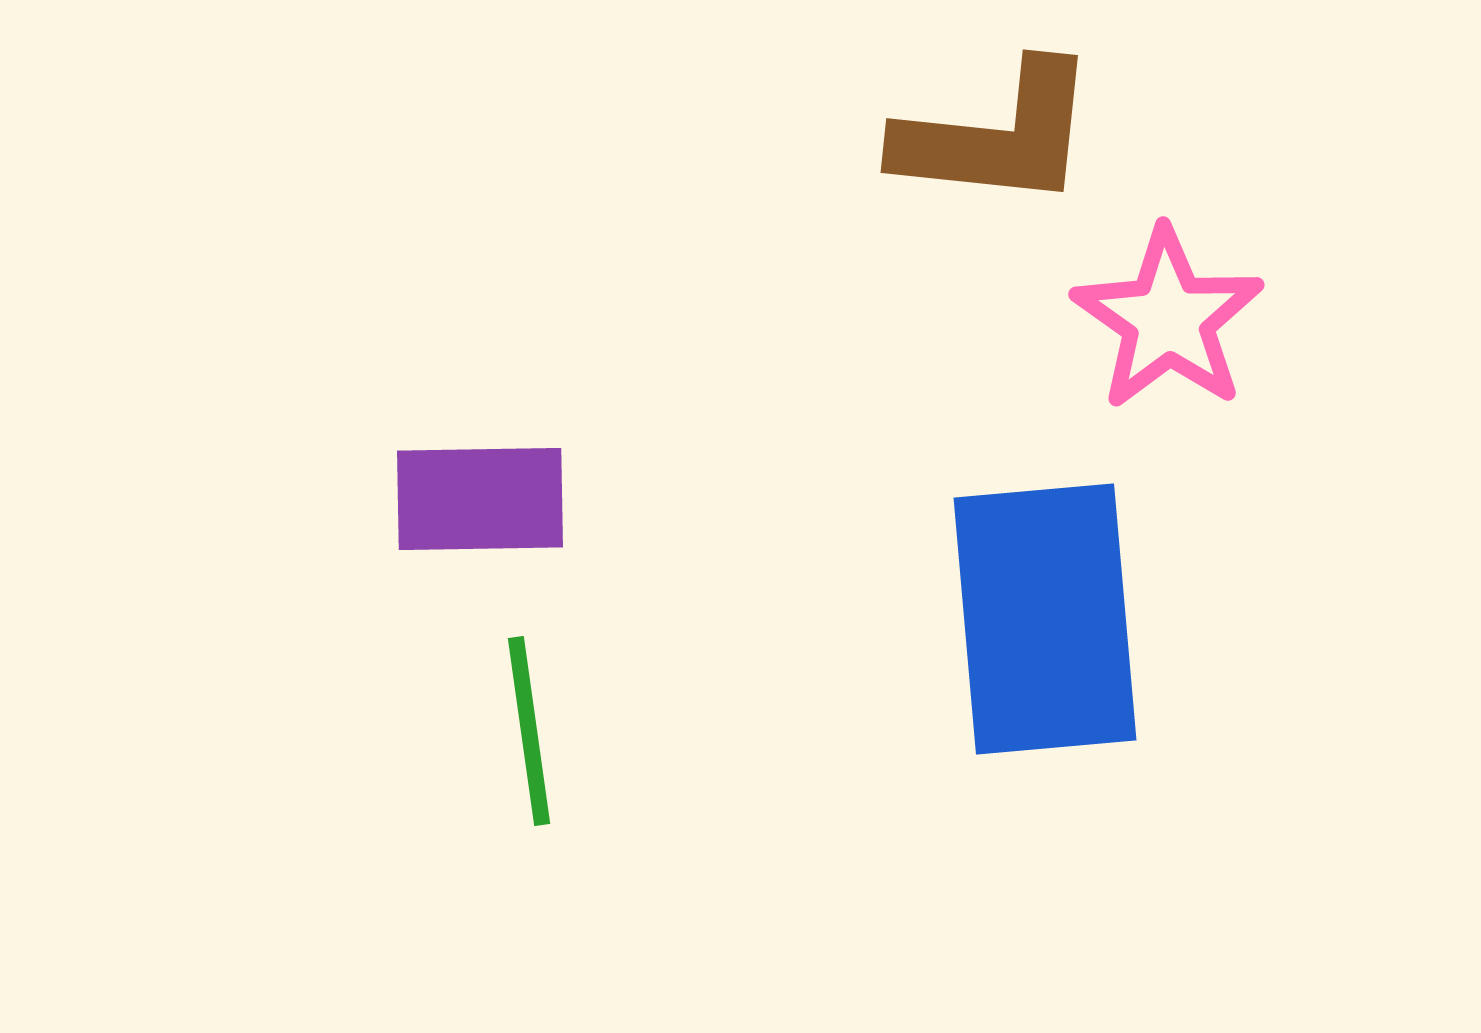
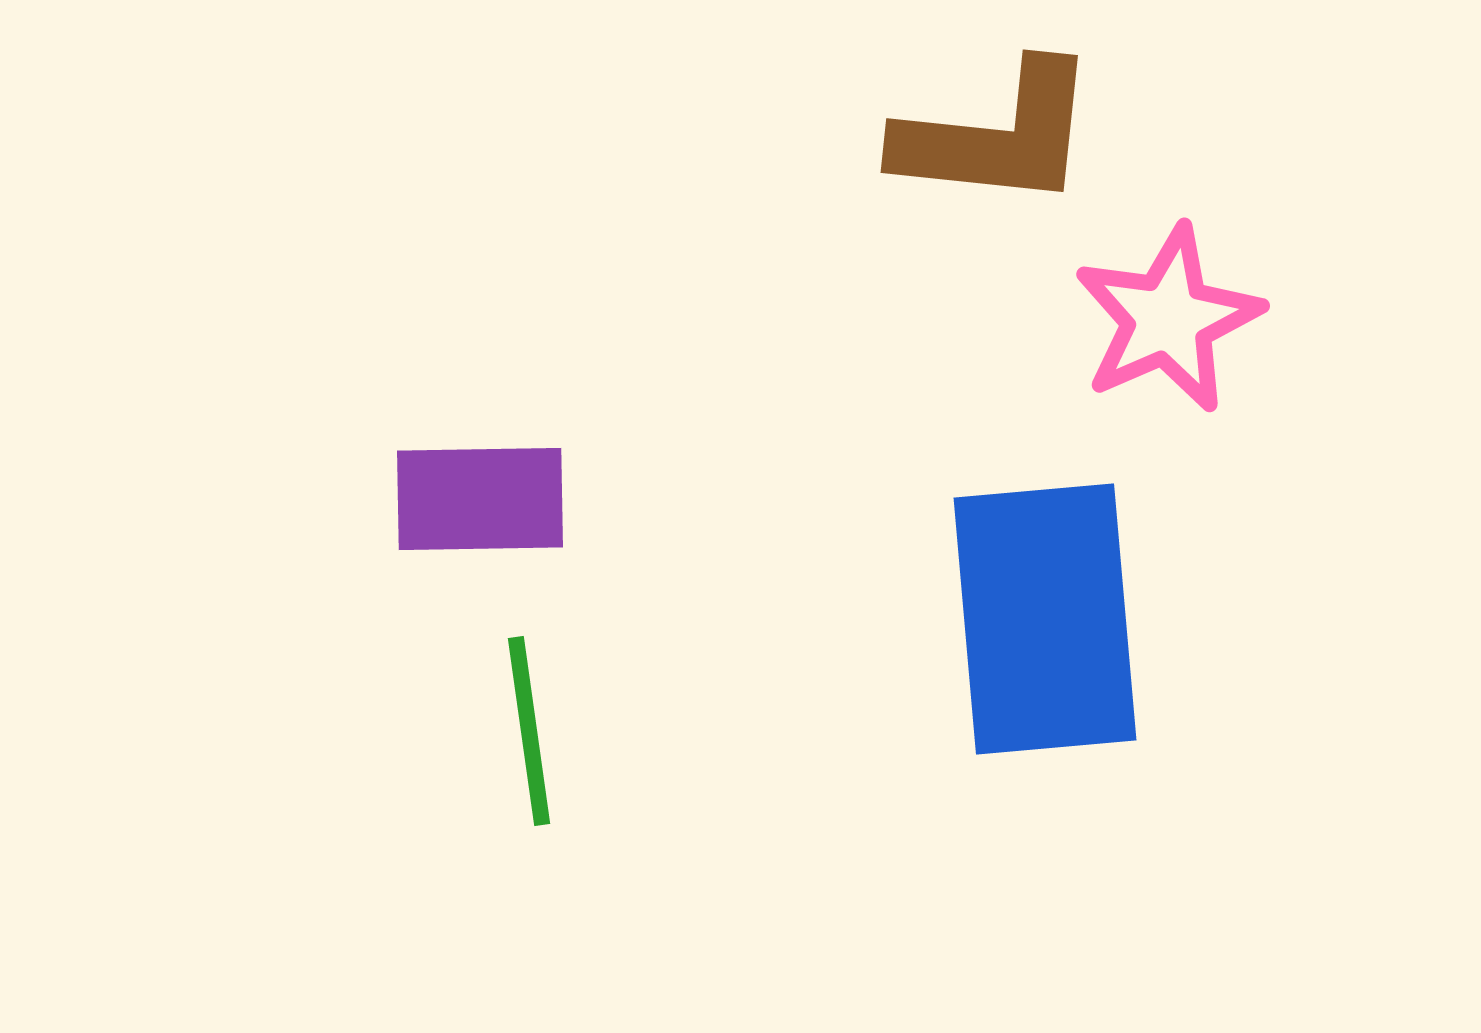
pink star: rotated 13 degrees clockwise
